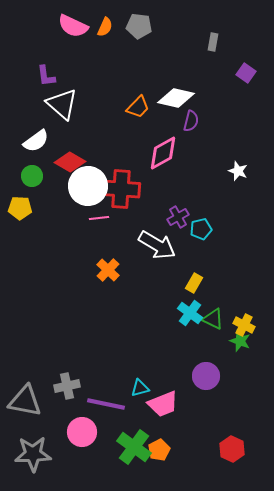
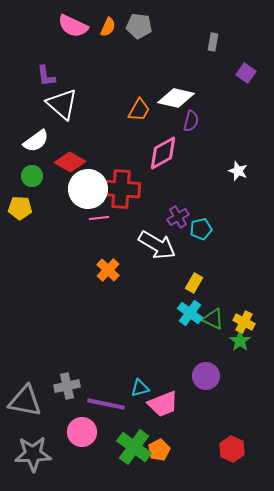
orange semicircle: moved 3 px right
orange trapezoid: moved 1 px right, 3 px down; rotated 15 degrees counterclockwise
white circle: moved 3 px down
yellow cross: moved 3 px up
green star: rotated 15 degrees clockwise
